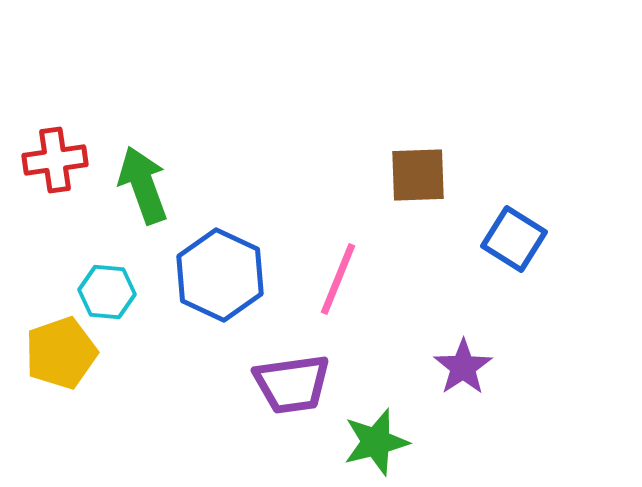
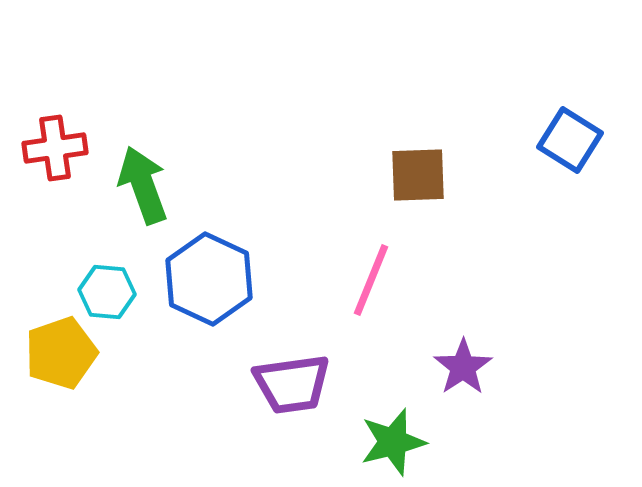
red cross: moved 12 px up
blue square: moved 56 px right, 99 px up
blue hexagon: moved 11 px left, 4 px down
pink line: moved 33 px right, 1 px down
green star: moved 17 px right
